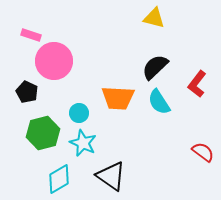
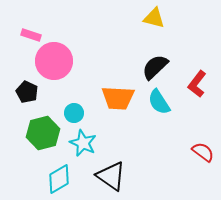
cyan circle: moved 5 px left
